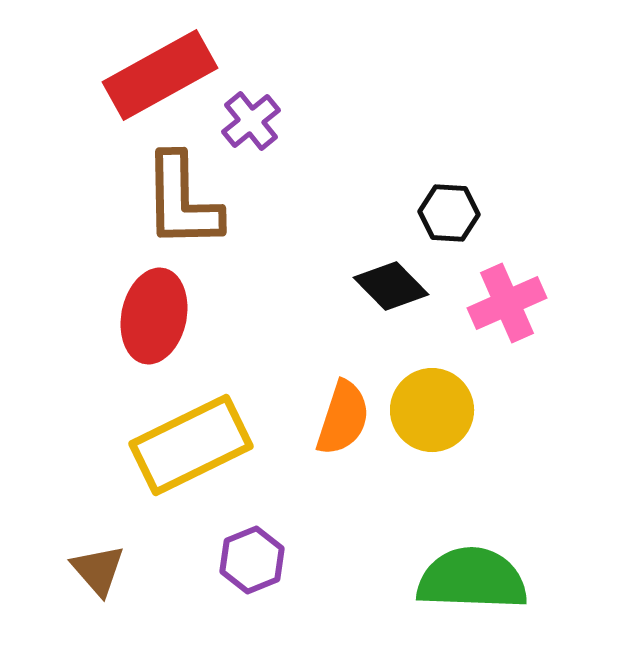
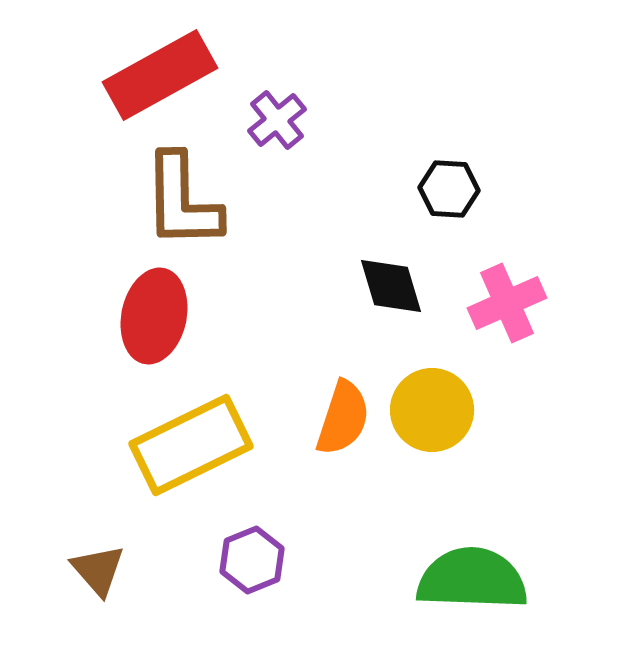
purple cross: moved 26 px right, 1 px up
black hexagon: moved 24 px up
black diamond: rotated 28 degrees clockwise
